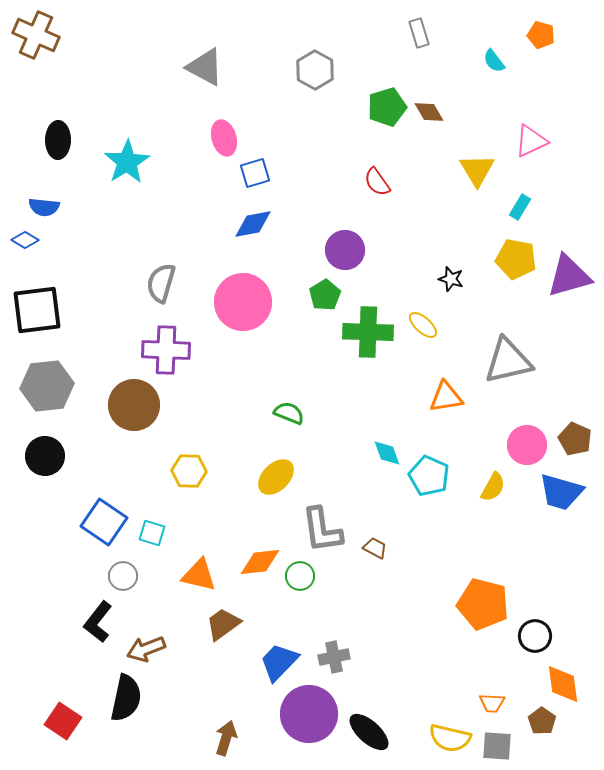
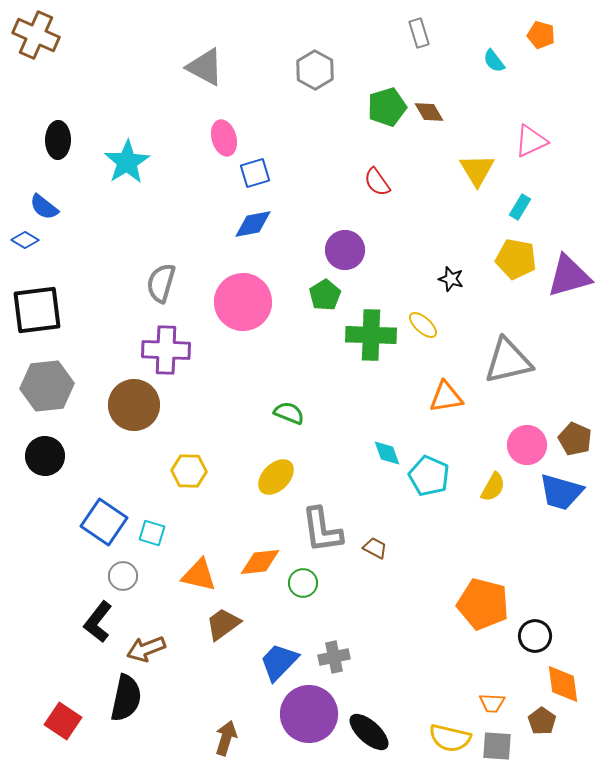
blue semicircle at (44, 207): rotated 32 degrees clockwise
green cross at (368, 332): moved 3 px right, 3 px down
green circle at (300, 576): moved 3 px right, 7 px down
